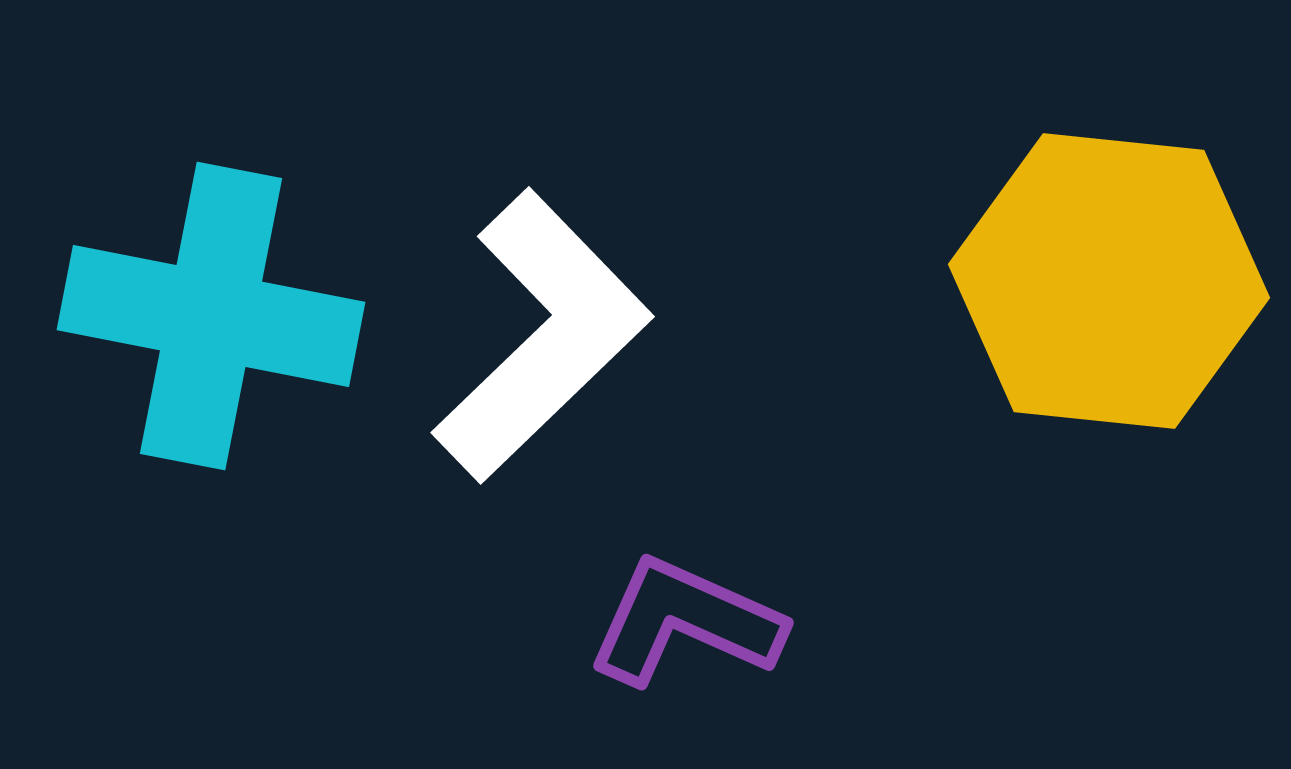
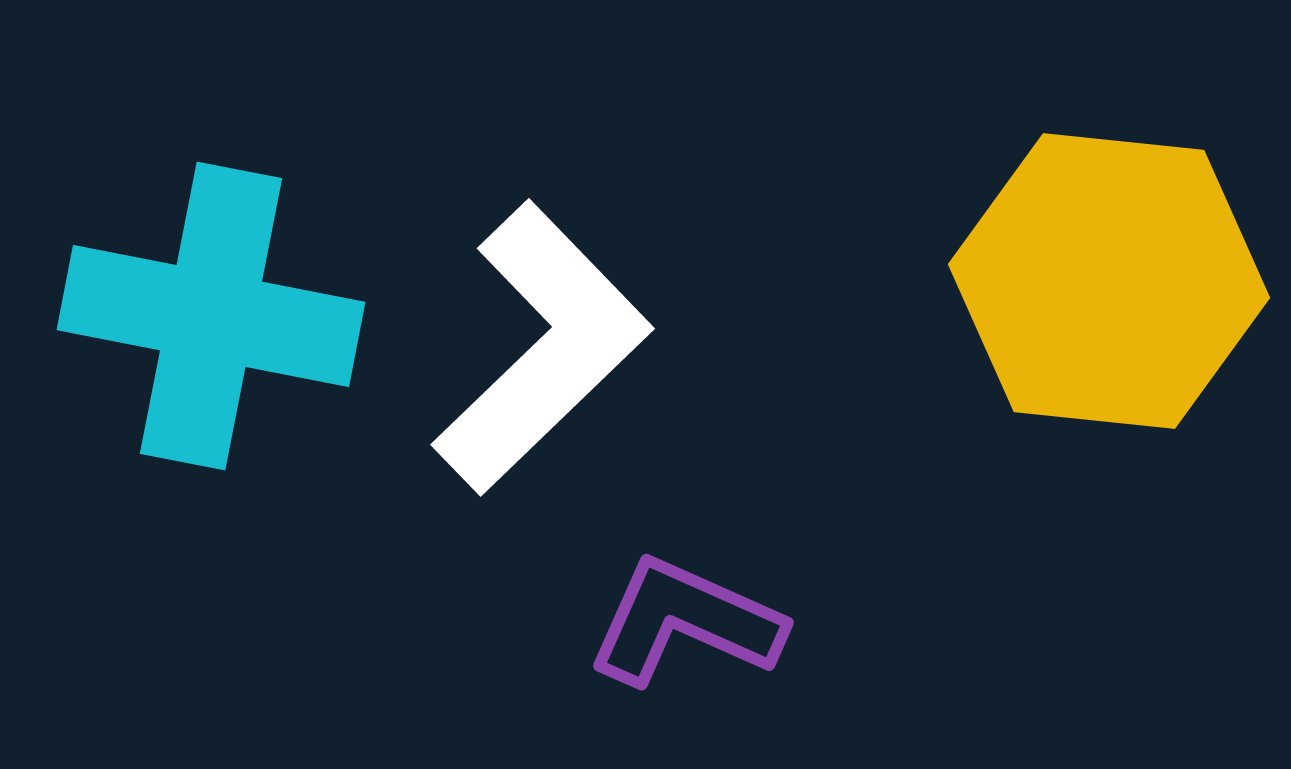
white L-shape: moved 12 px down
